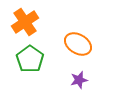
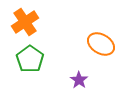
orange ellipse: moved 23 px right
purple star: rotated 24 degrees counterclockwise
